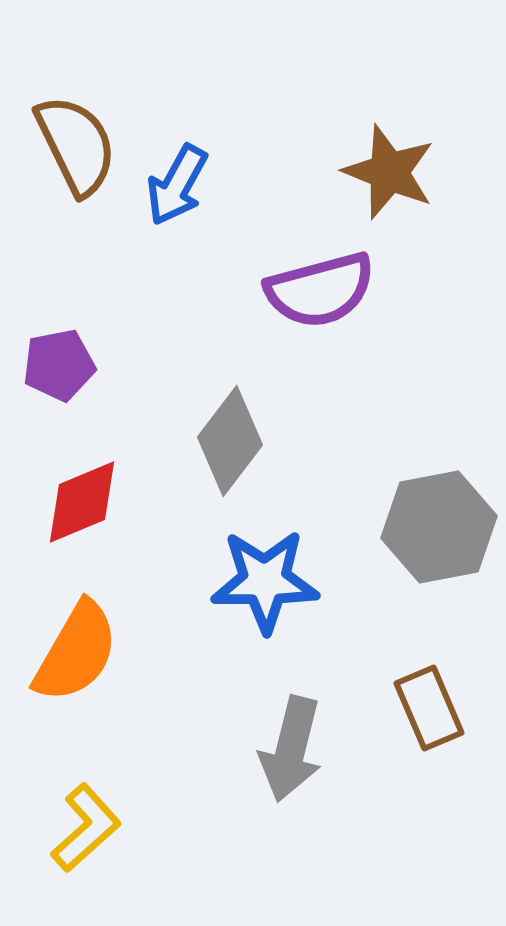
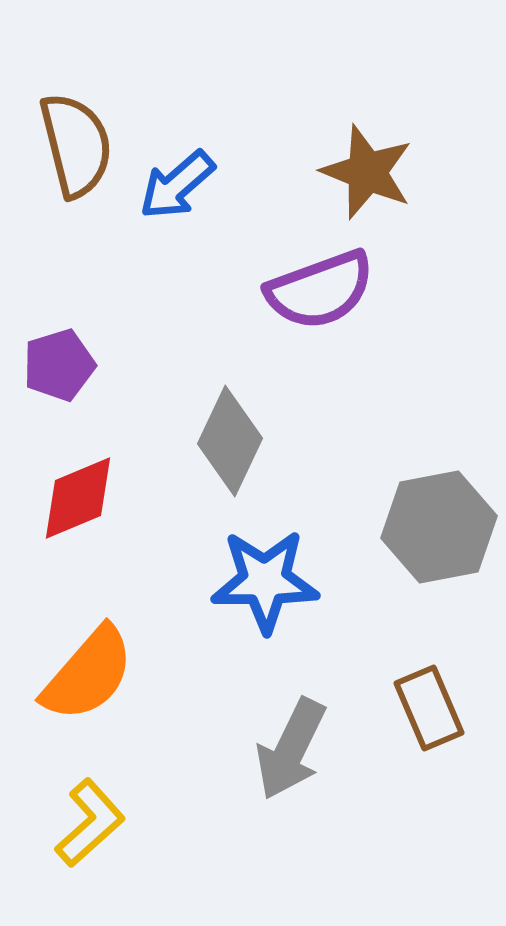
brown semicircle: rotated 12 degrees clockwise
brown star: moved 22 px left
blue arrow: rotated 20 degrees clockwise
purple semicircle: rotated 5 degrees counterclockwise
purple pentagon: rotated 6 degrees counterclockwise
gray diamond: rotated 12 degrees counterclockwise
red diamond: moved 4 px left, 4 px up
orange semicircle: moved 12 px right, 22 px down; rotated 11 degrees clockwise
gray arrow: rotated 12 degrees clockwise
yellow L-shape: moved 4 px right, 5 px up
